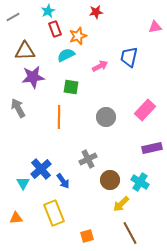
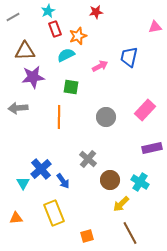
gray arrow: rotated 66 degrees counterclockwise
gray cross: rotated 24 degrees counterclockwise
